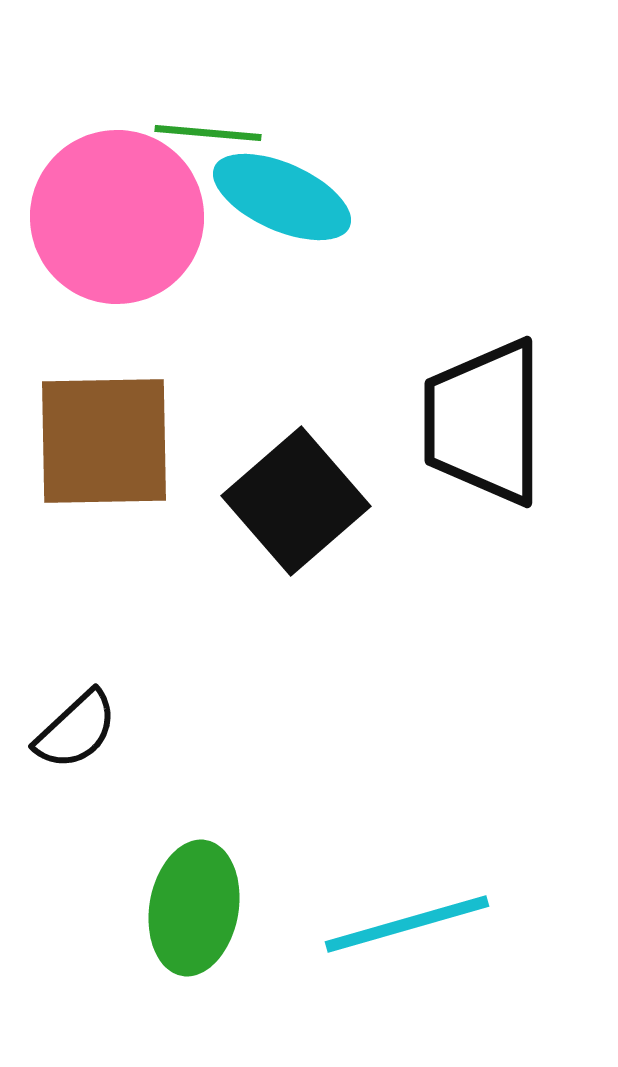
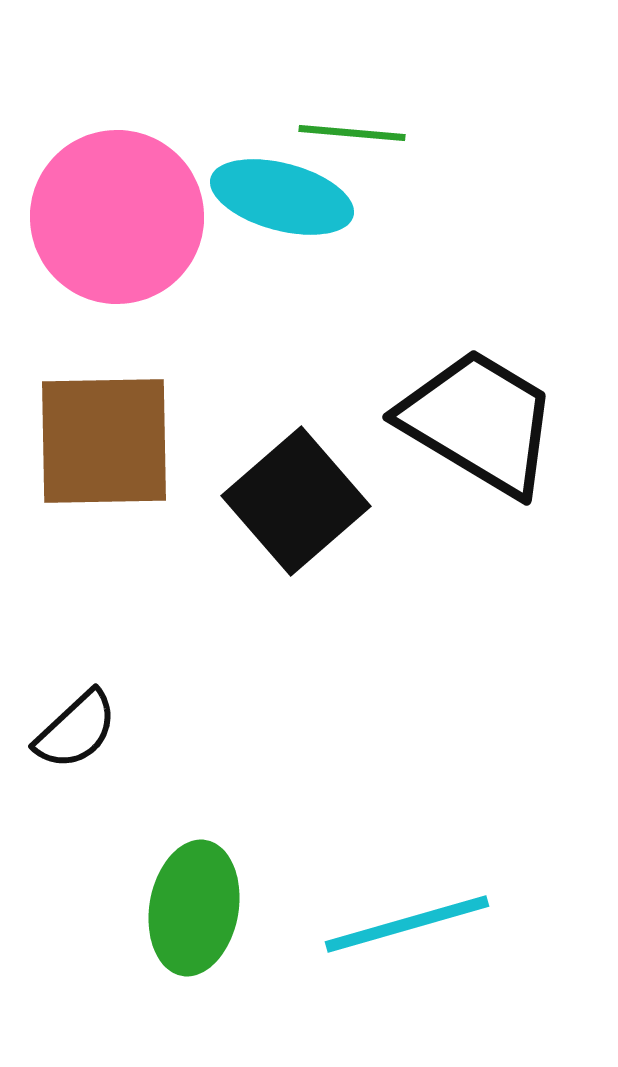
green line: moved 144 px right
cyan ellipse: rotated 9 degrees counterclockwise
black trapezoid: moved 5 px left; rotated 121 degrees clockwise
